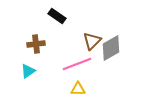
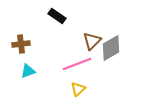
brown cross: moved 15 px left
cyan triangle: rotated 14 degrees clockwise
yellow triangle: rotated 42 degrees counterclockwise
